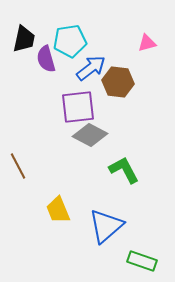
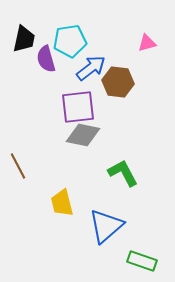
gray diamond: moved 7 px left; rotated 16 degrees counterclockwise
green L-shape: moved 1 px left, 3 px down
yellow trapezoid: moved 4 px right, 7 px up; rotated 8 degrees clockwise
